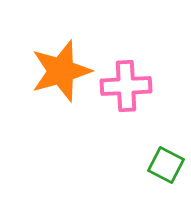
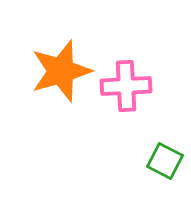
green square: moved 1 px left, 4 px up
